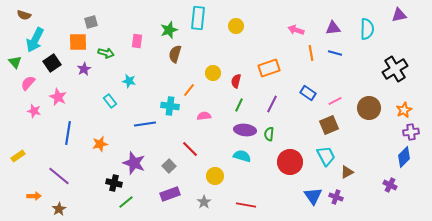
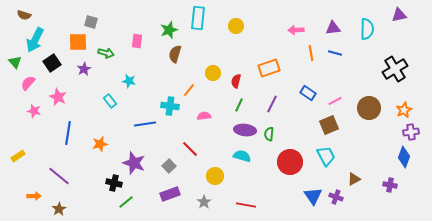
gray square at (91, 22): rotated 32 degrees clockwise
pink arrow at (296, 30): rotated 21 degrees counterclockwise
blue diamond at (404, 157): rotated 25 degrees counterclockwise
brown triangle at (347, 172): moved 7 px right, 7 px down
purple cross at (390, 185): rotated 16 degrees counterclockwise
